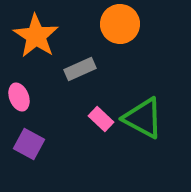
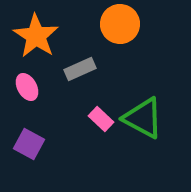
pink ellipse: moved 8 px right, 10 px up; rotated 8 degrees counterclockwise
